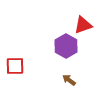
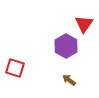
red triangle: moved 1 px right, 1 px up; rotated 36 degrees counterclockwise
red square: moved 2 px down; rotated 18 degrees clockwise
